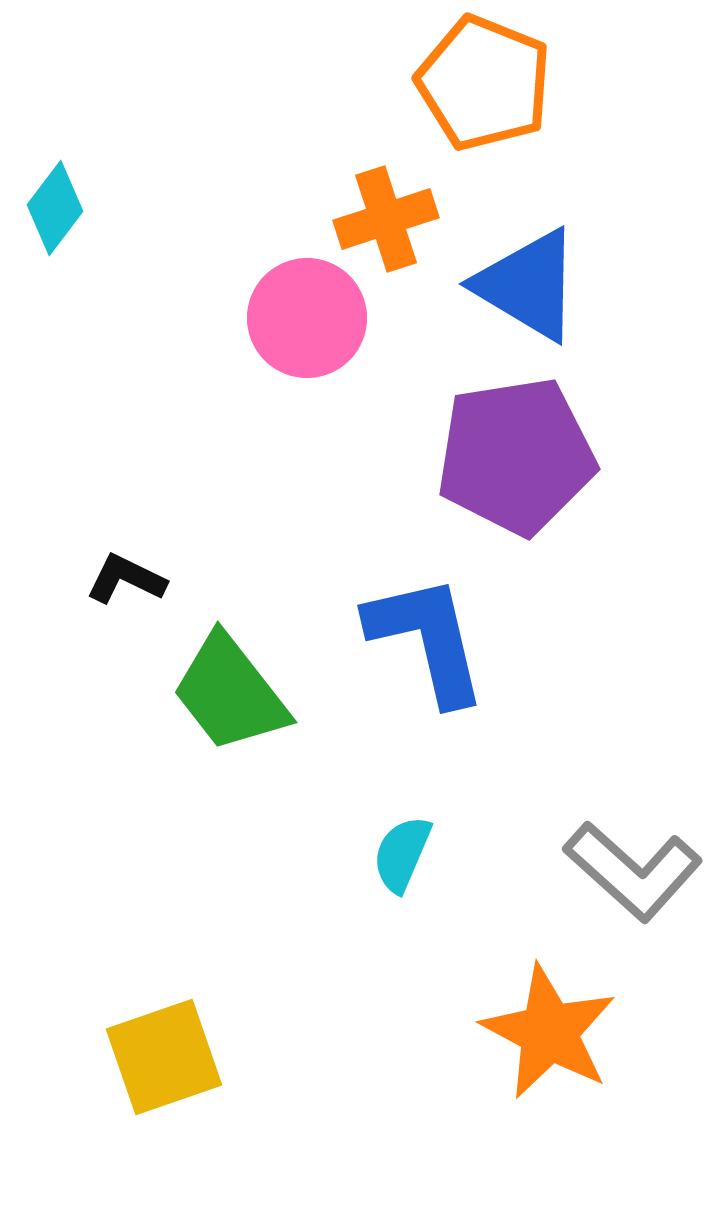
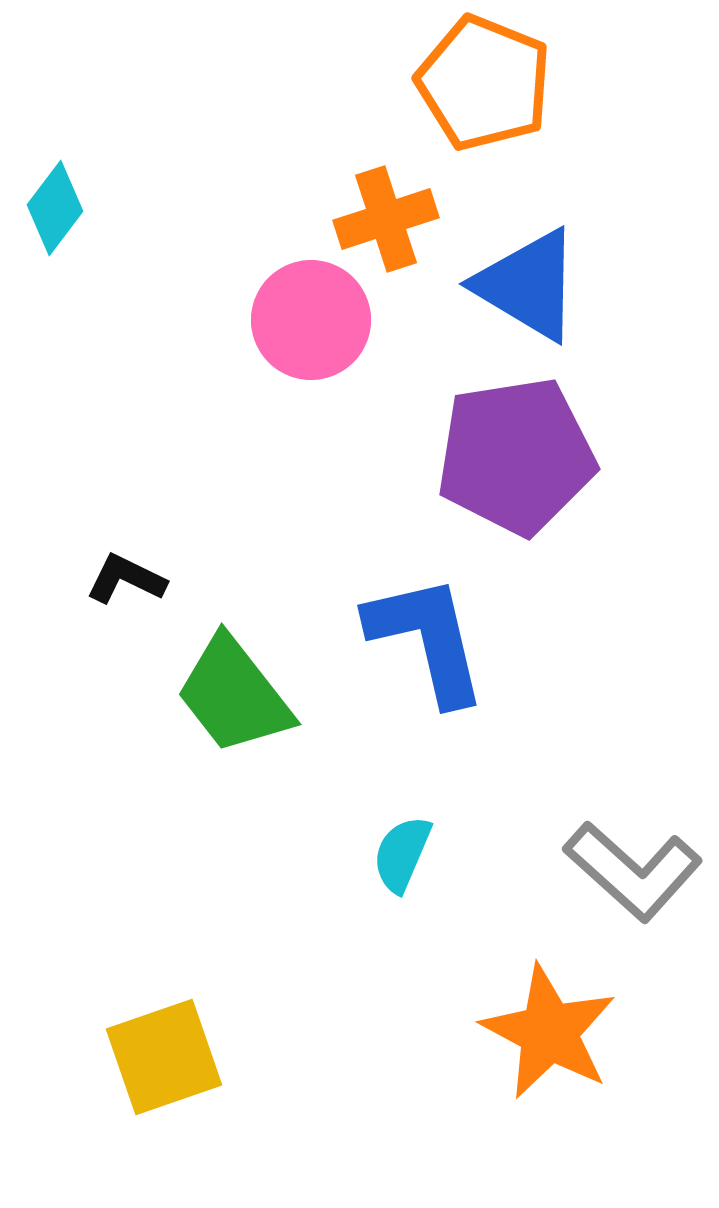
pink circle: moved 4 px right, 2 px down
green trapezoid: moved 4 px right, 2 px down
